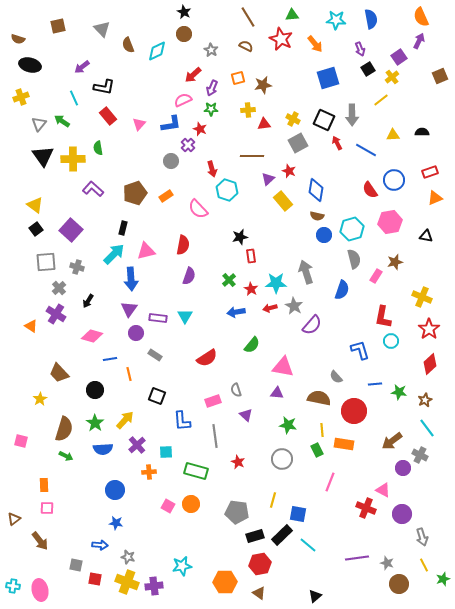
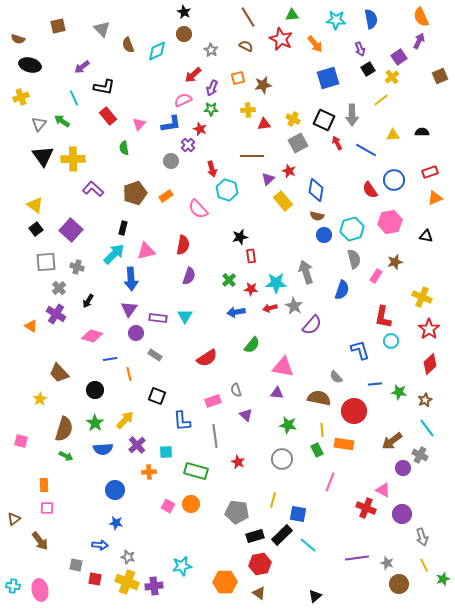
green semicircle at (98, 148): moved 26 px right
red star at (251, 289): rotated 24 degrees counterclockwise
